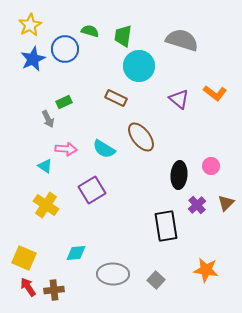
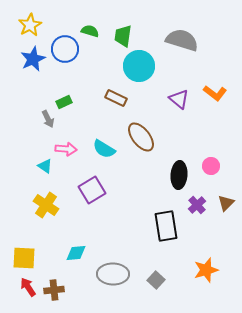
yellow square: rotated 20 degrees counterclockwise
orange star: rotated 25 degrees counterclockwise
